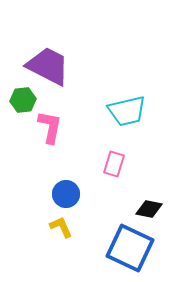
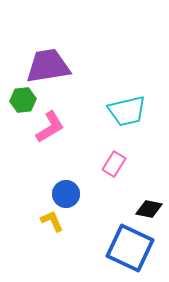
purple trapezoid: rotated 36 degrees counterclockwise
pink L-shape: rotated 48 degrees clockwise
pink rectangle: rotated 15 degrees clockwise
yellow L-shape: moved 9 px left, 6 px up
